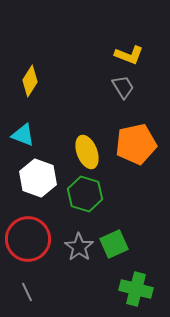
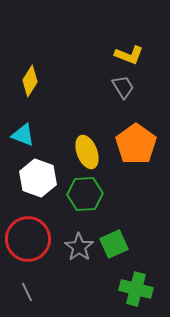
orange pentagon: rotated 24 degrees counterclockwise
green hexagon: rotated 20 degrees counterclockwise
